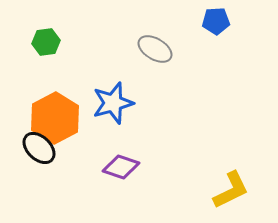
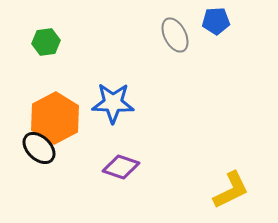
gray ellipse: moved 20 px right, 14 px up; rotated 32 degrees clockwise
blue star: rotated 18 degrees clockwise
